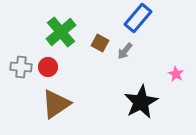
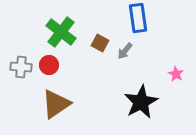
blue rectangle: rotated 48 degrees counterclockwise
green cross: rotated 12 degrees counterclockwise
red circle: moved 1 px right, 2 px up
